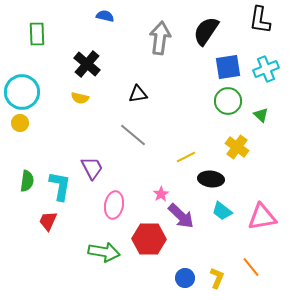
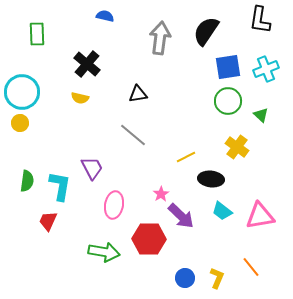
pink triangle: moved 2 px left, 1 px up
